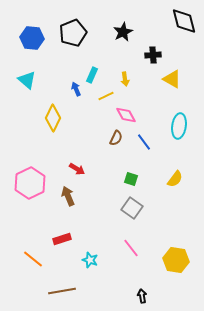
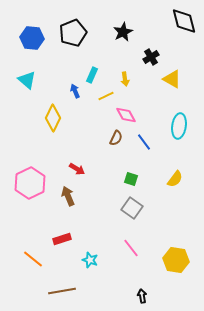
black cross: moved 2 px left, 2 px down; rotated 28 degrees counterclockwise
blue arrow: moved 1 px left, 2 px down
